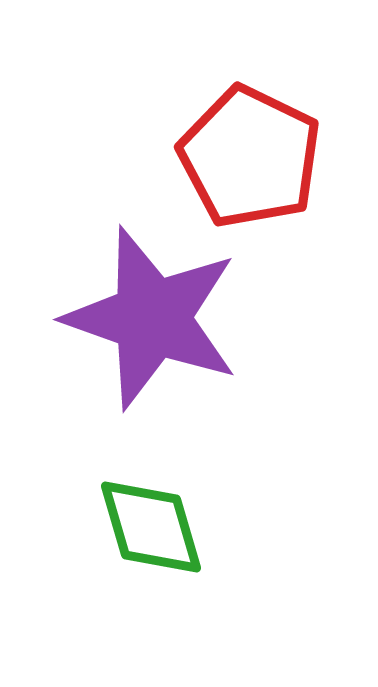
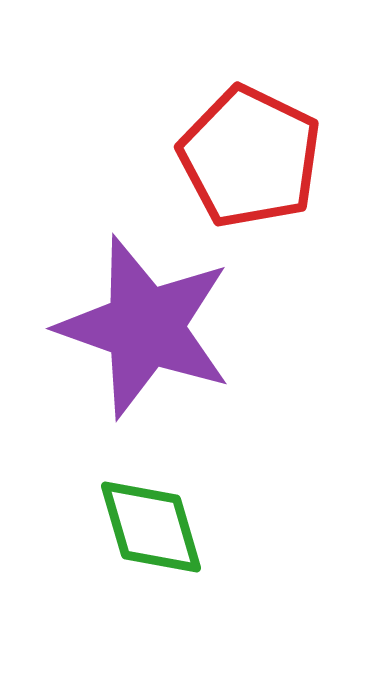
purple star: moved 7 px left, 9 px down
